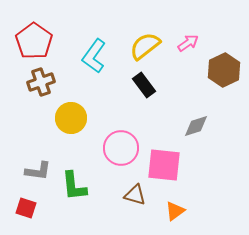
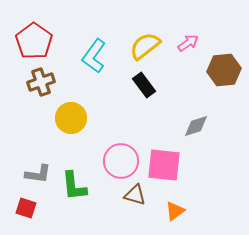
brown hexagon: rotated 20 degrees clockwise
pink circle: moved 13 px down
gray L-shape: moved 3 px down
